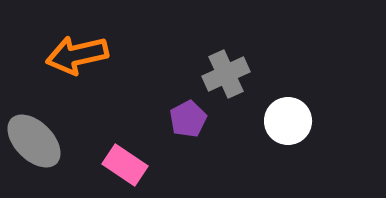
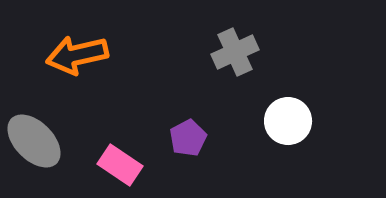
gray cross: moved 9 px right, 22 px up
purple pentagon: moved 19 px down
pink rectangle: moved 5 px left
